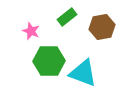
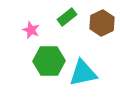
brown hexagon: moved 4 px up; rotated 15 degrees counterclockwise
pink star: moved 1 px up
cyan triangle: rotated 32 degrees counterclockwise
